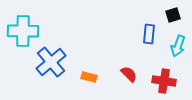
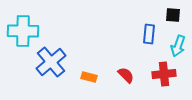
black square: rotated 21 degrees clockwise
red semicircle: moved 3 px left, 1 px down
red cross: moved 7 px up; rotated 15 degrees counterclockwise
